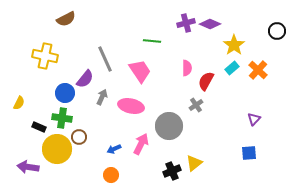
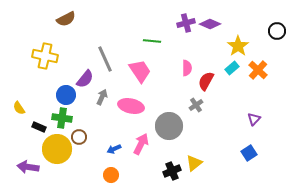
yellow star: moved 4 px right, 1 px down
blue circle: moved 1 px right, 2 px down
yellow semicircle: moved 5 px down; rotated 120 degrees clockwise
blue square: rotated 28 degrees counterclockwise
